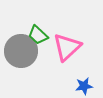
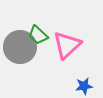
pink triangle: moved 2 px up
gray circle: moved 1 px left, 4 px up
